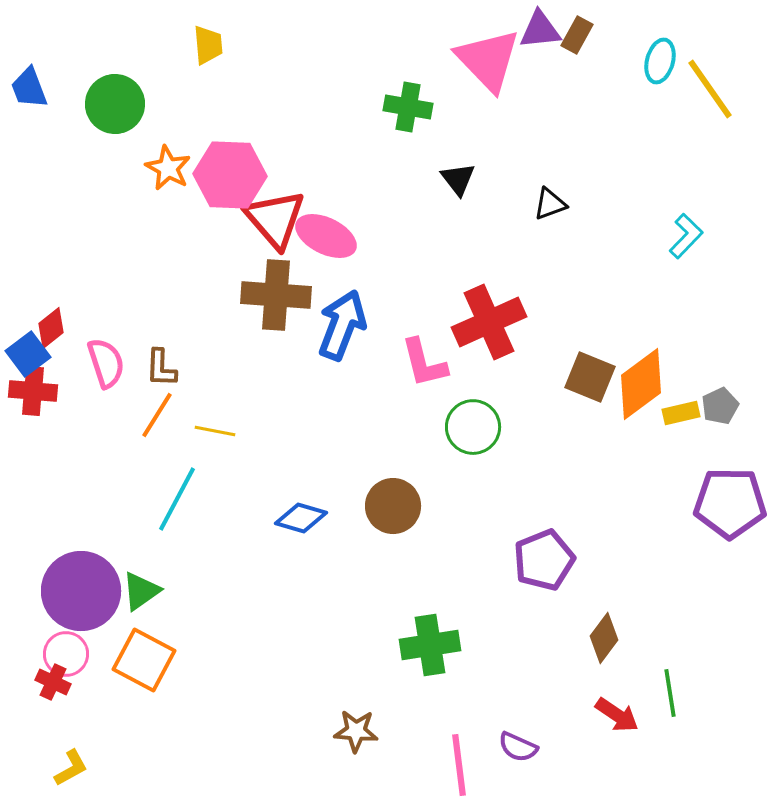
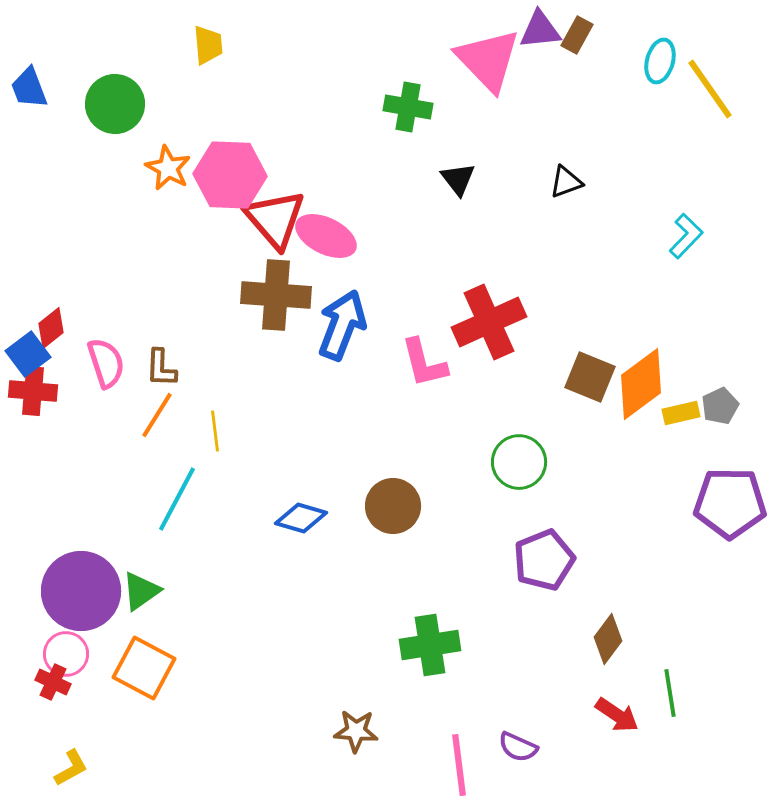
black triangle at (550, 204): moved 16 px right, 22 px up
green circle at (473, 427): moved 46 px right, 35 px down
yellow line at (215, 431): rotated 72 degrees clockwise
brown diamond at (604, 638): moved 4 px right, 1 px down
orange square at (144, 660): moved 8 px down
